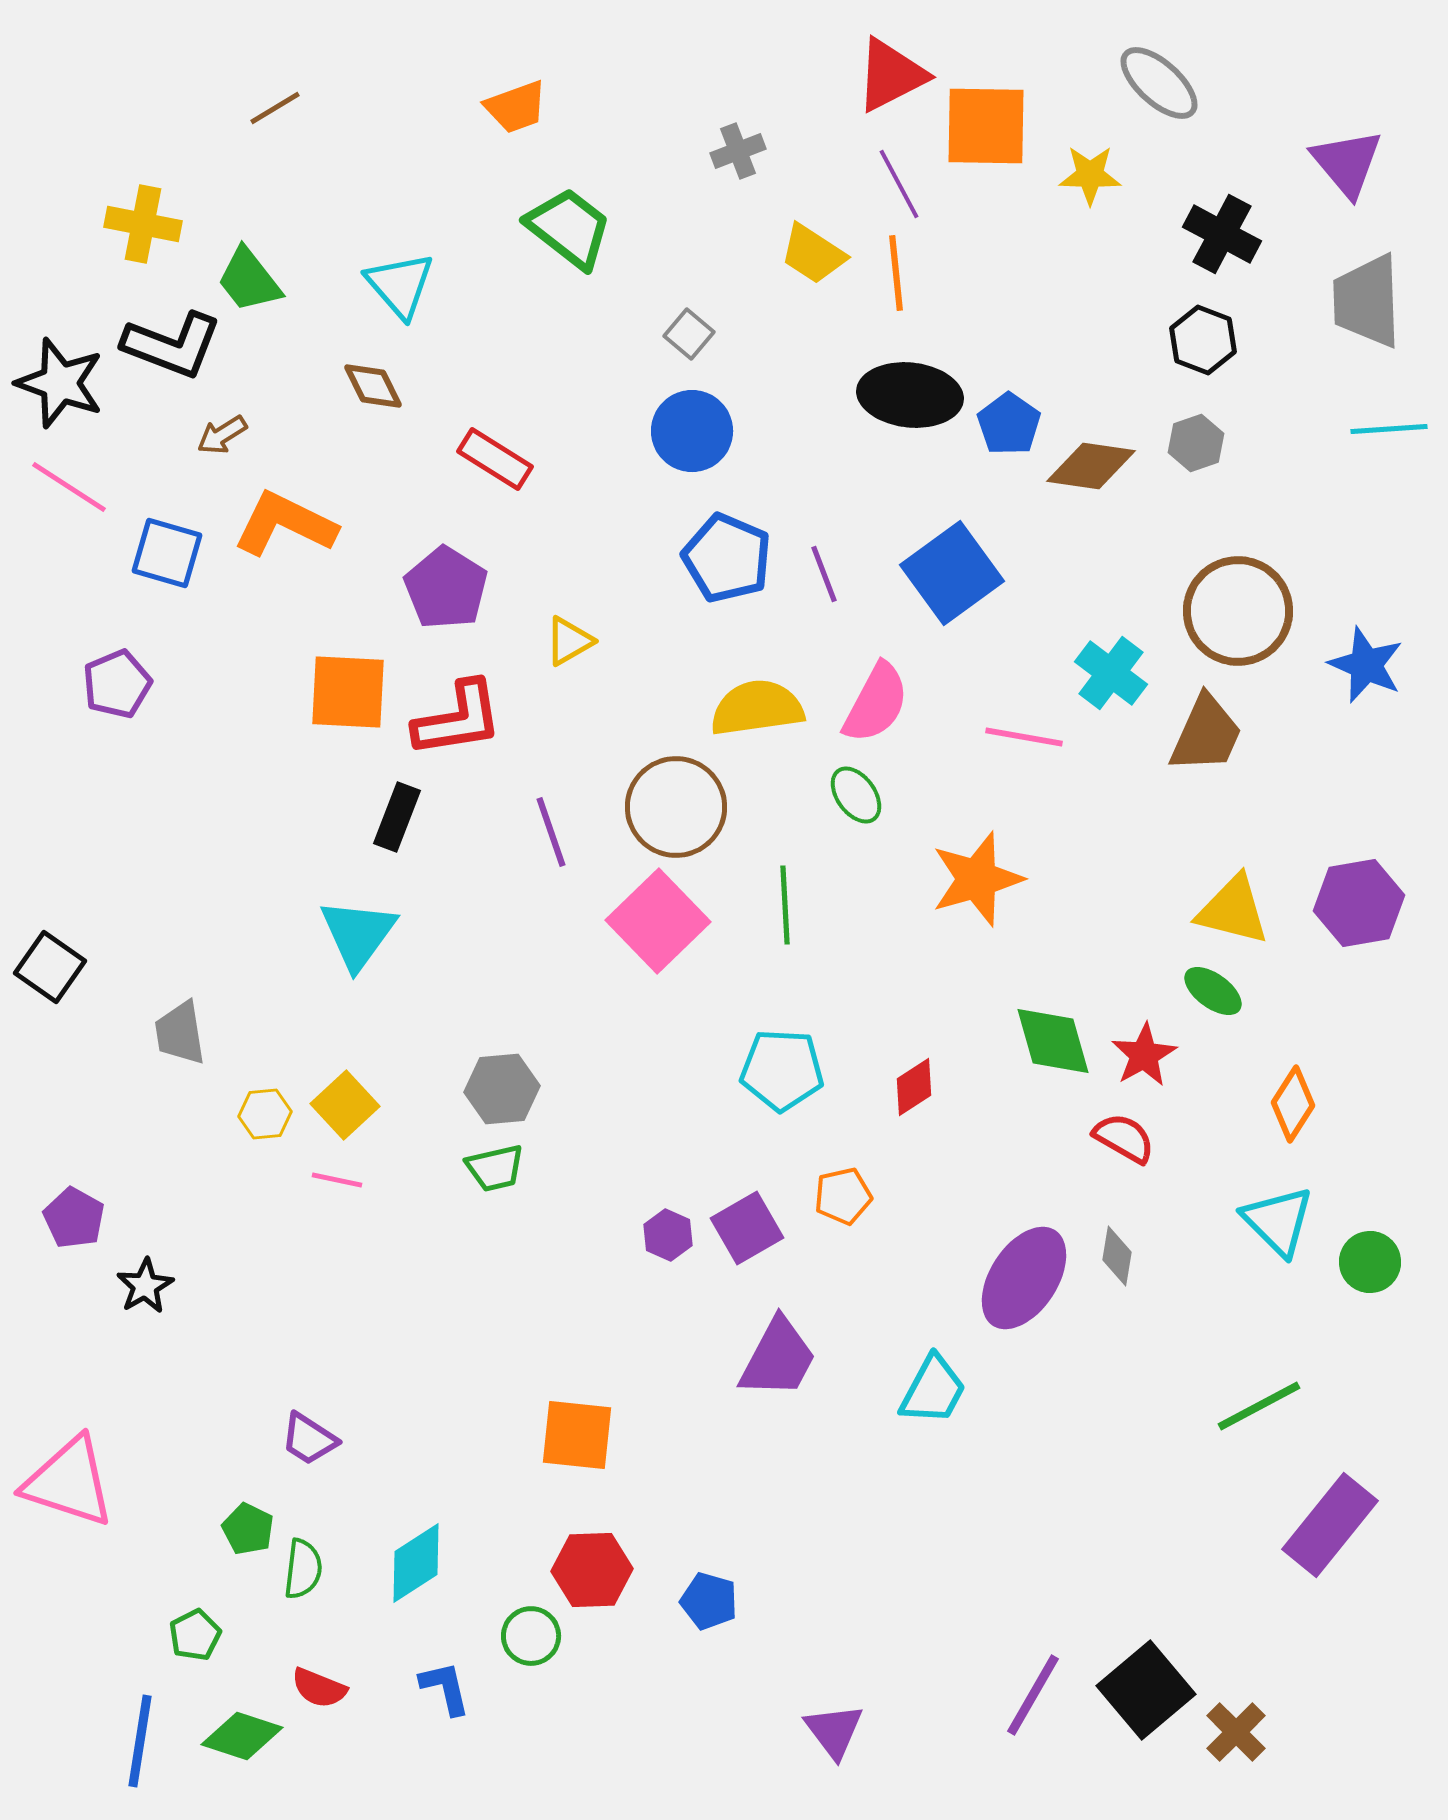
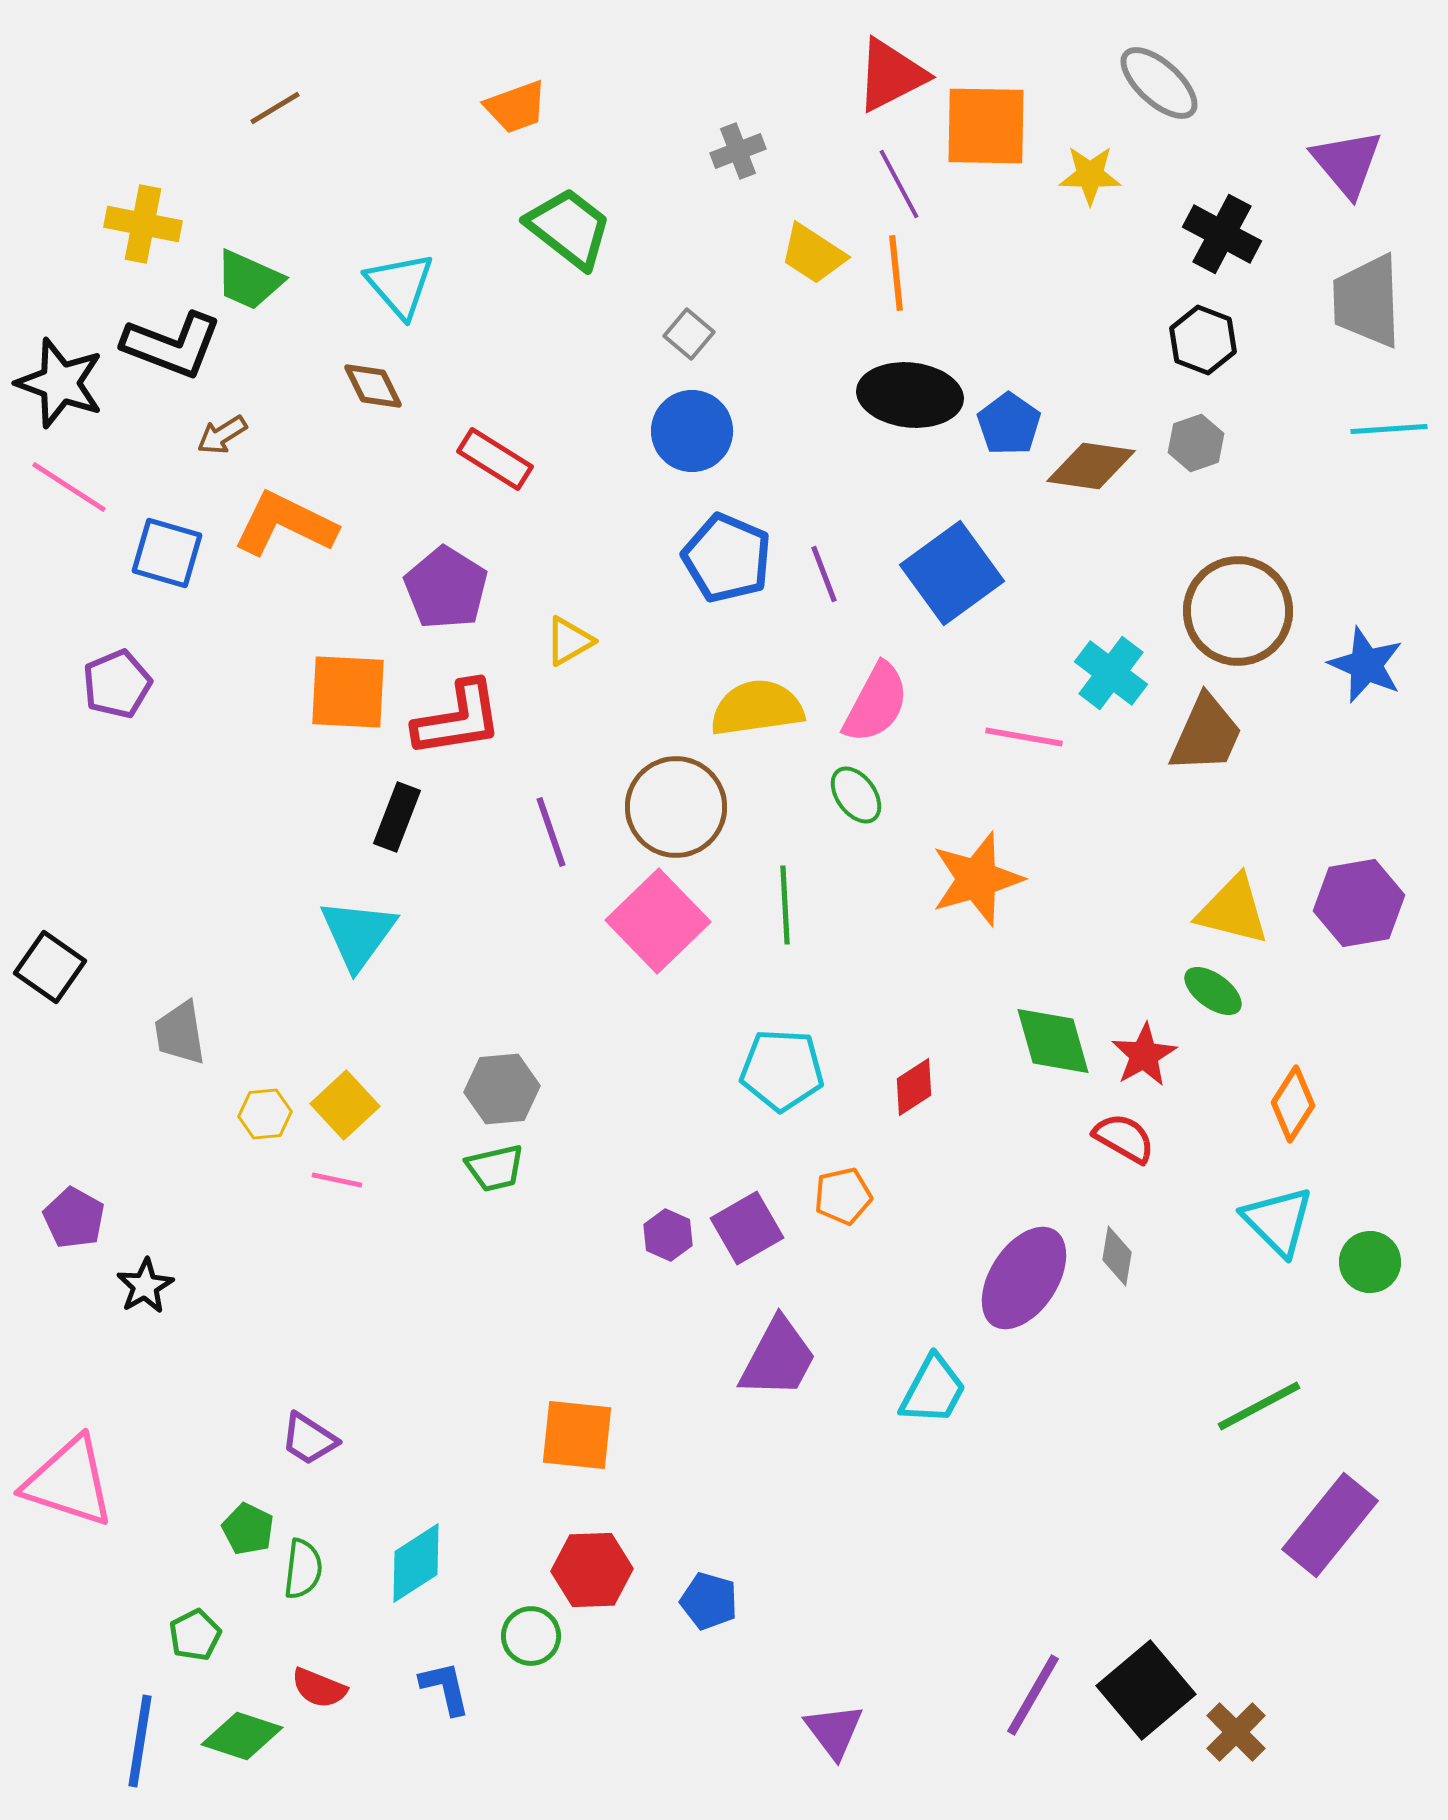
green trapezoid at (249, 280): rotated 28 degrees counterclockwise
